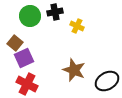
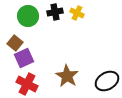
green circle: moved 2 px left
yellow cross: moved 13 px up
brown star: moved 7 px left, 6 px down; rotated 10 degrees clockwise
